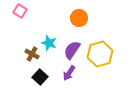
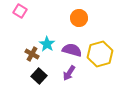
cyan star: moved 2 px left, 1 px down; rotated 14 degrees clockwise
purple semicircle: rotated 72 degrees clockwise
black square: moved 1 px left, 1 px up
